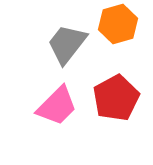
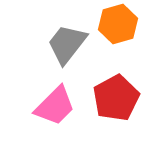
pink trapezoid: moved 2 px left
